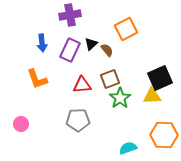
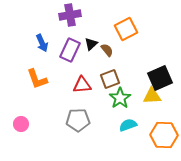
blue arrow: rotated 18 degrees counterclockwise
cyan semicircle: moved 23 px up
